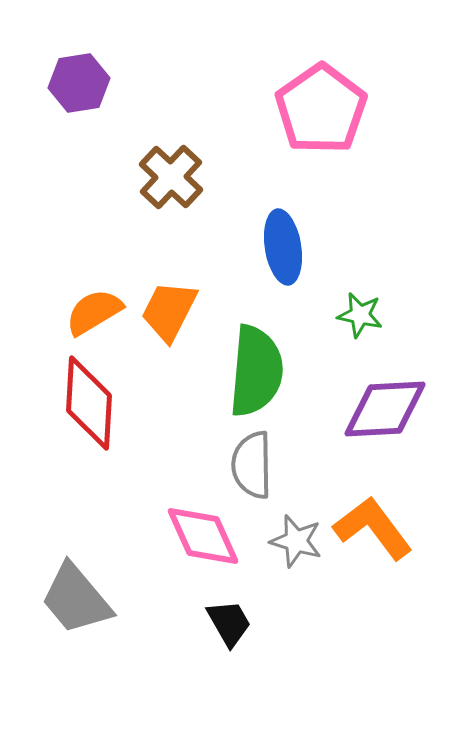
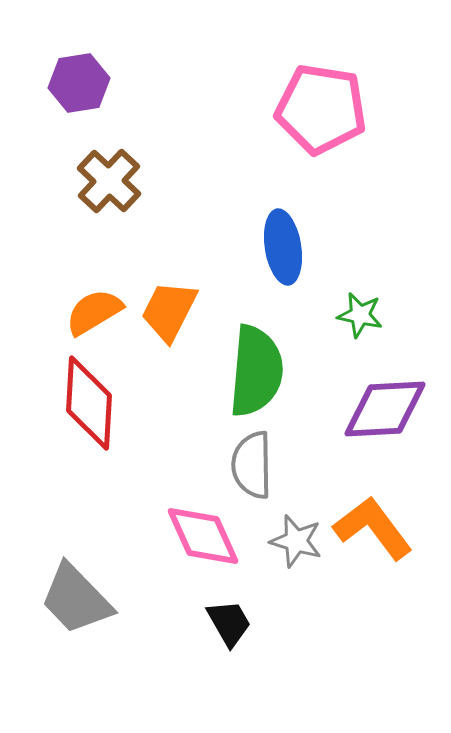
pink pentagon: rotated 28 degrees counterclockwise
brown cross: moved 62 px left, 4 px down
gray trapezoid: rotated 4 degrees counterclockwise
